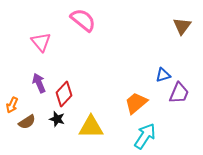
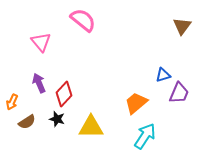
orange arrow: moved 3 px up
